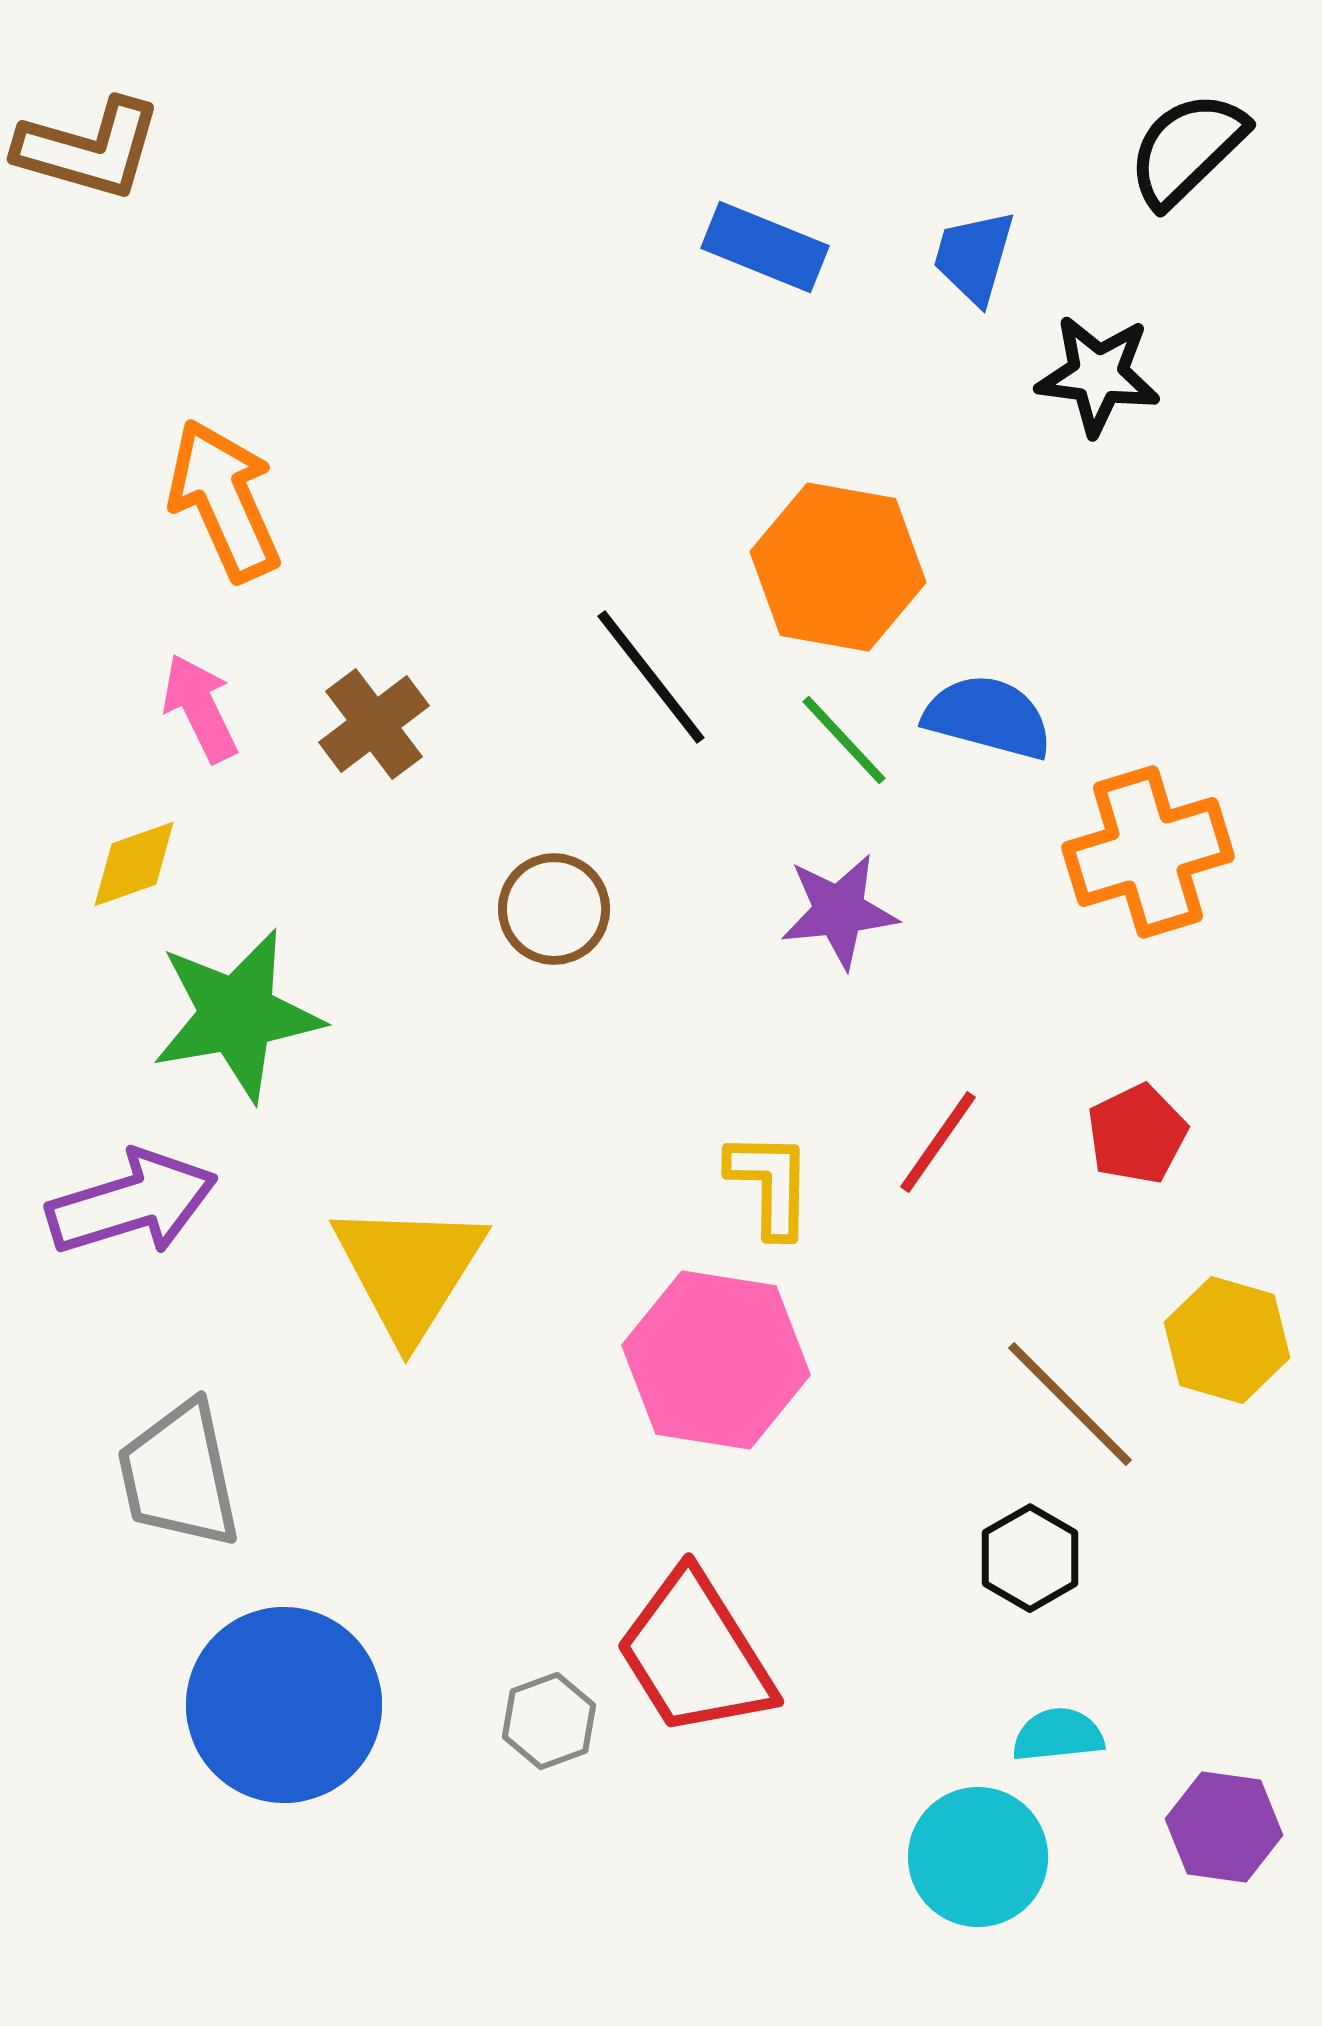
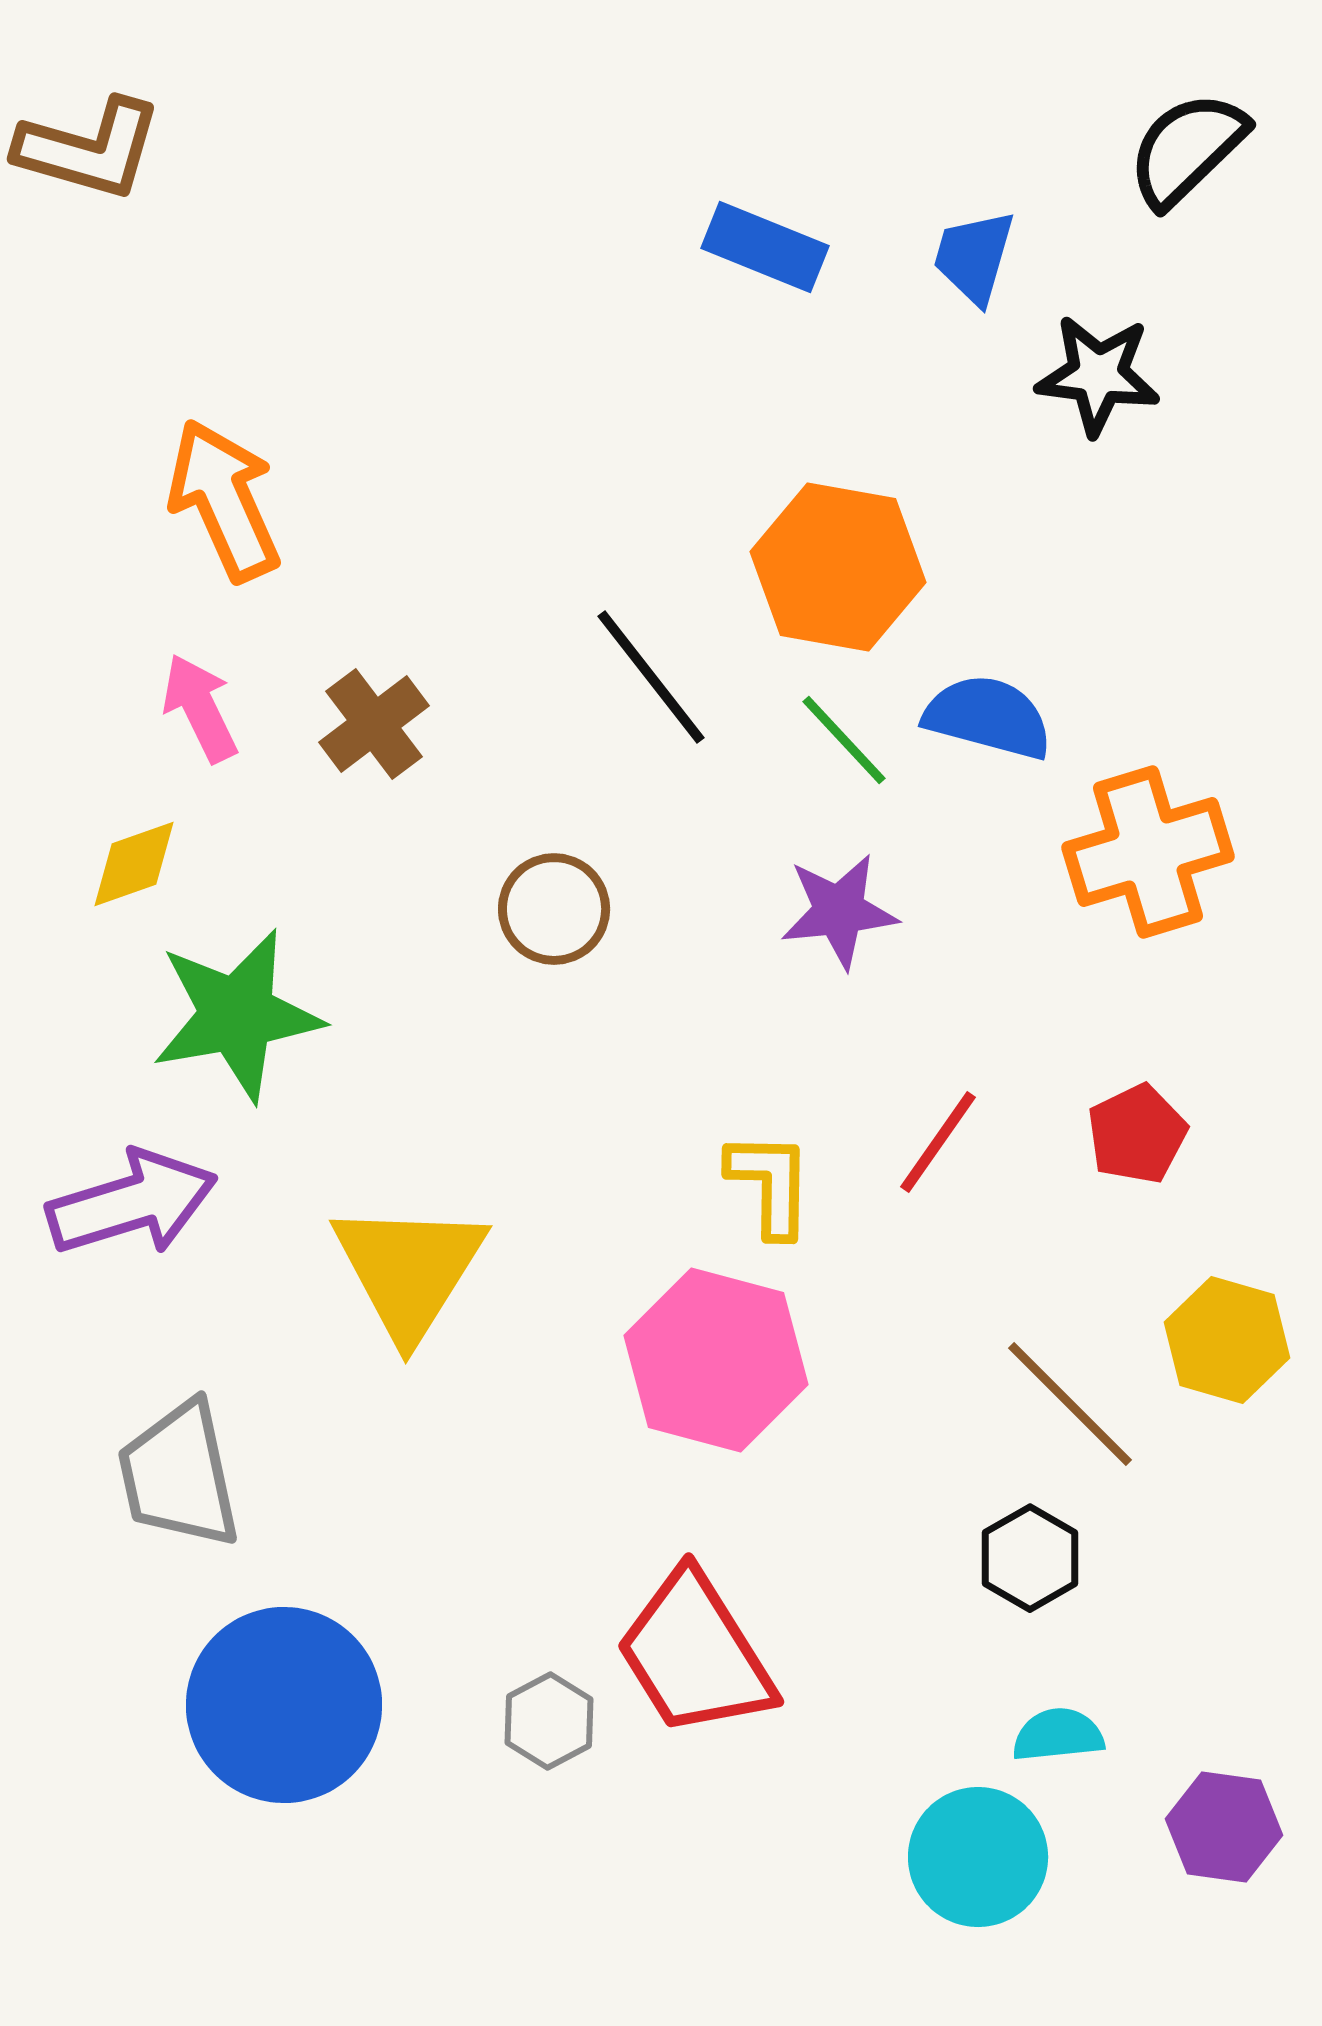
pink hexagon: rotated 6 degrees clockwise
gray hexagon: rotated 8 degrees counterclockwise
